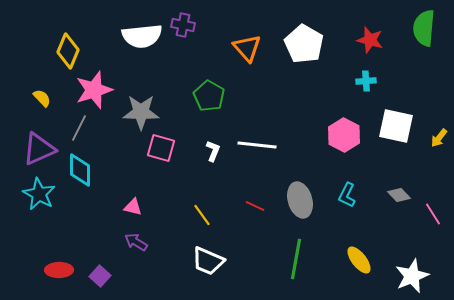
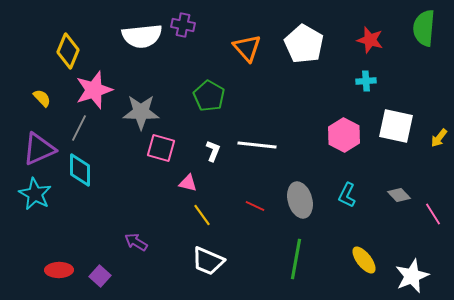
cyan star: moved 4 px left
pink triangle: moved 55 px right, 24 px up
yellow ellipse: moved 5 px right
